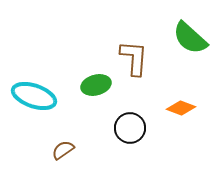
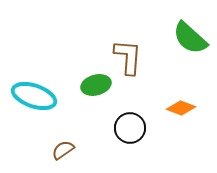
brown L-shape: moved 6 px left, 1 px up
